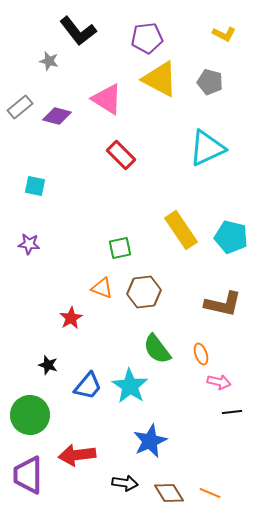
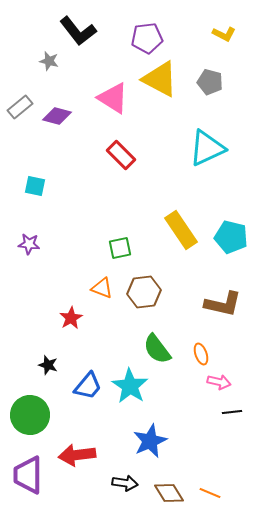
pink triangle: moved 6 px right, 1 px up
